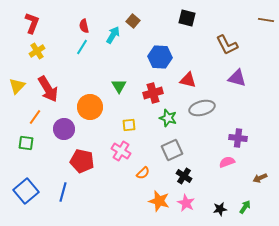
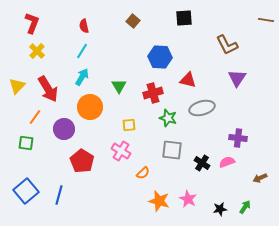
black square: moved 3 px left; rotated 18 degrees counterclockwise
cyan arrow: moved 31 px left, 42 px down
cyan line: moved 4 px down
yellow cross: rotated 14 degrees counterclockwise
purple triangle: rotated 48 degrees clockwise
gray square: rotated 30 degrees clockwise
red pentagon: rotated 20 degrees clockwise
black cross: moved 18 px right, 13 px up
blue line: moved 4 px left, 3 px down
pink star: moved 2 px right, 4 px up
